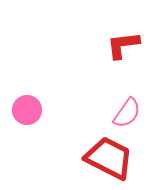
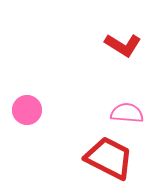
red L-shape: rotated 141 degrees counterclockwise
pink semicircle: rotated 120 degrees counterclockwise
